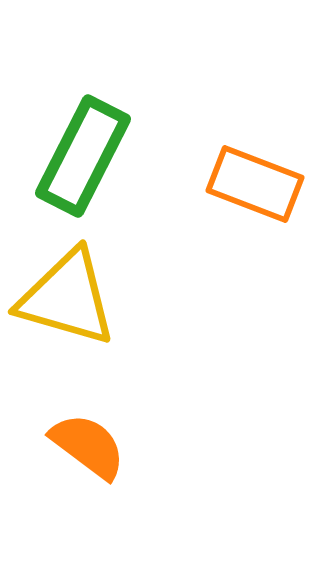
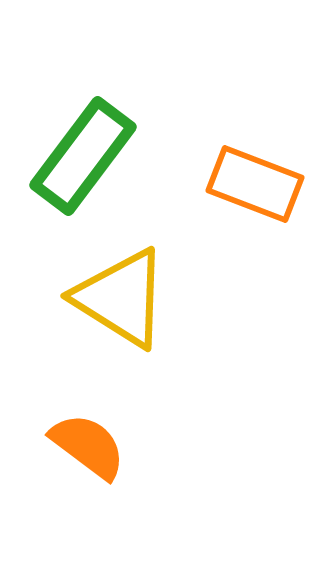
green rectangle: rotated 10 degrees clockwise
yellow triangle: moved 54 px right; rotated 16 degrees clockwise
